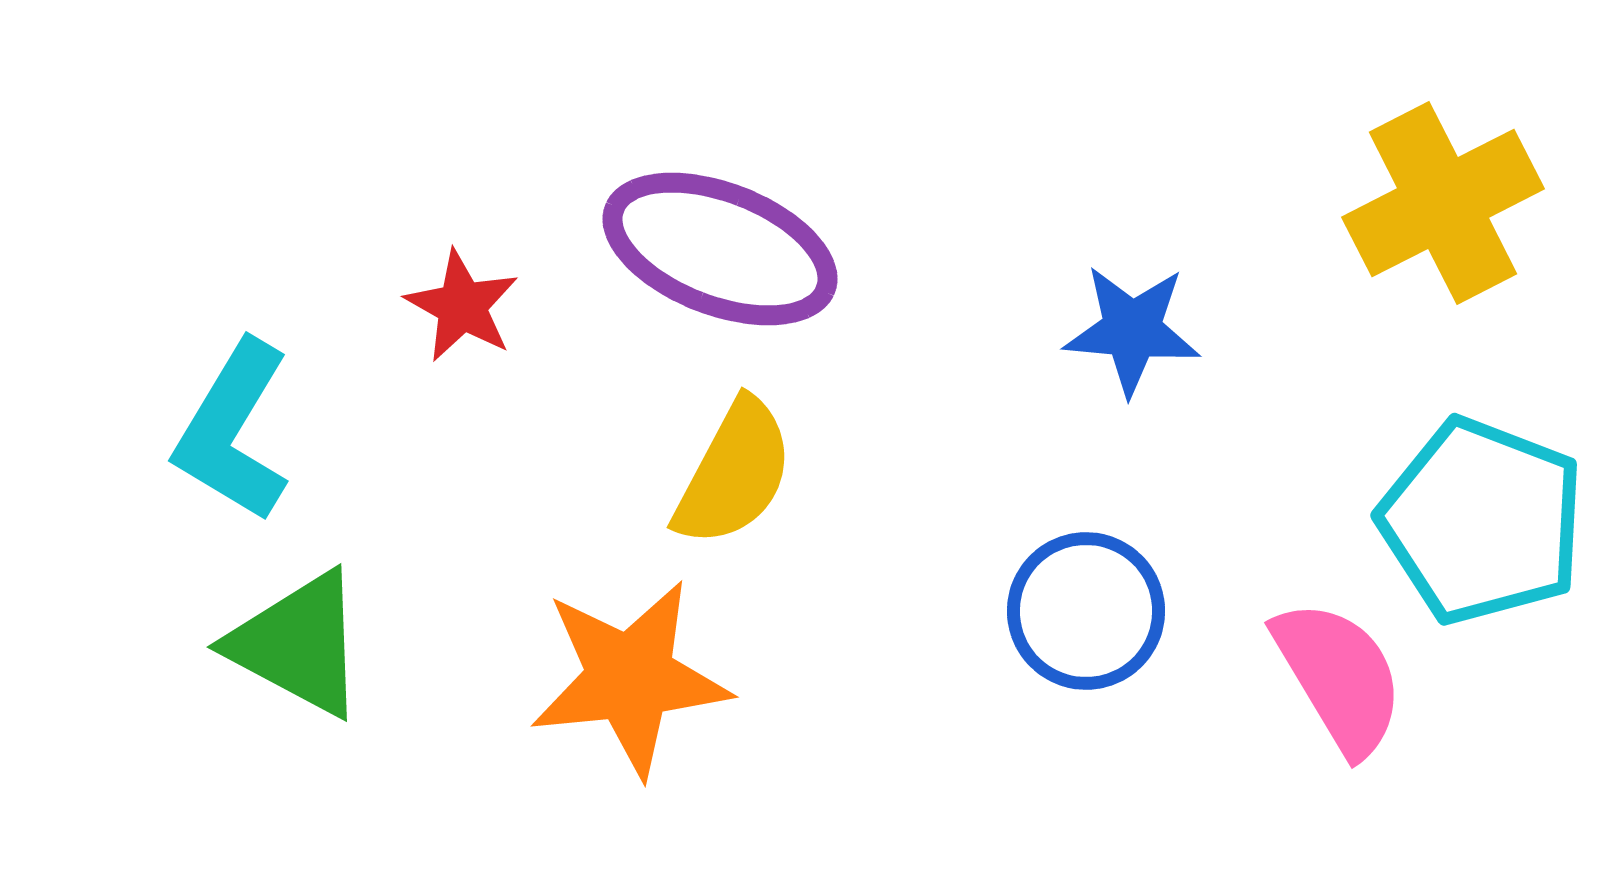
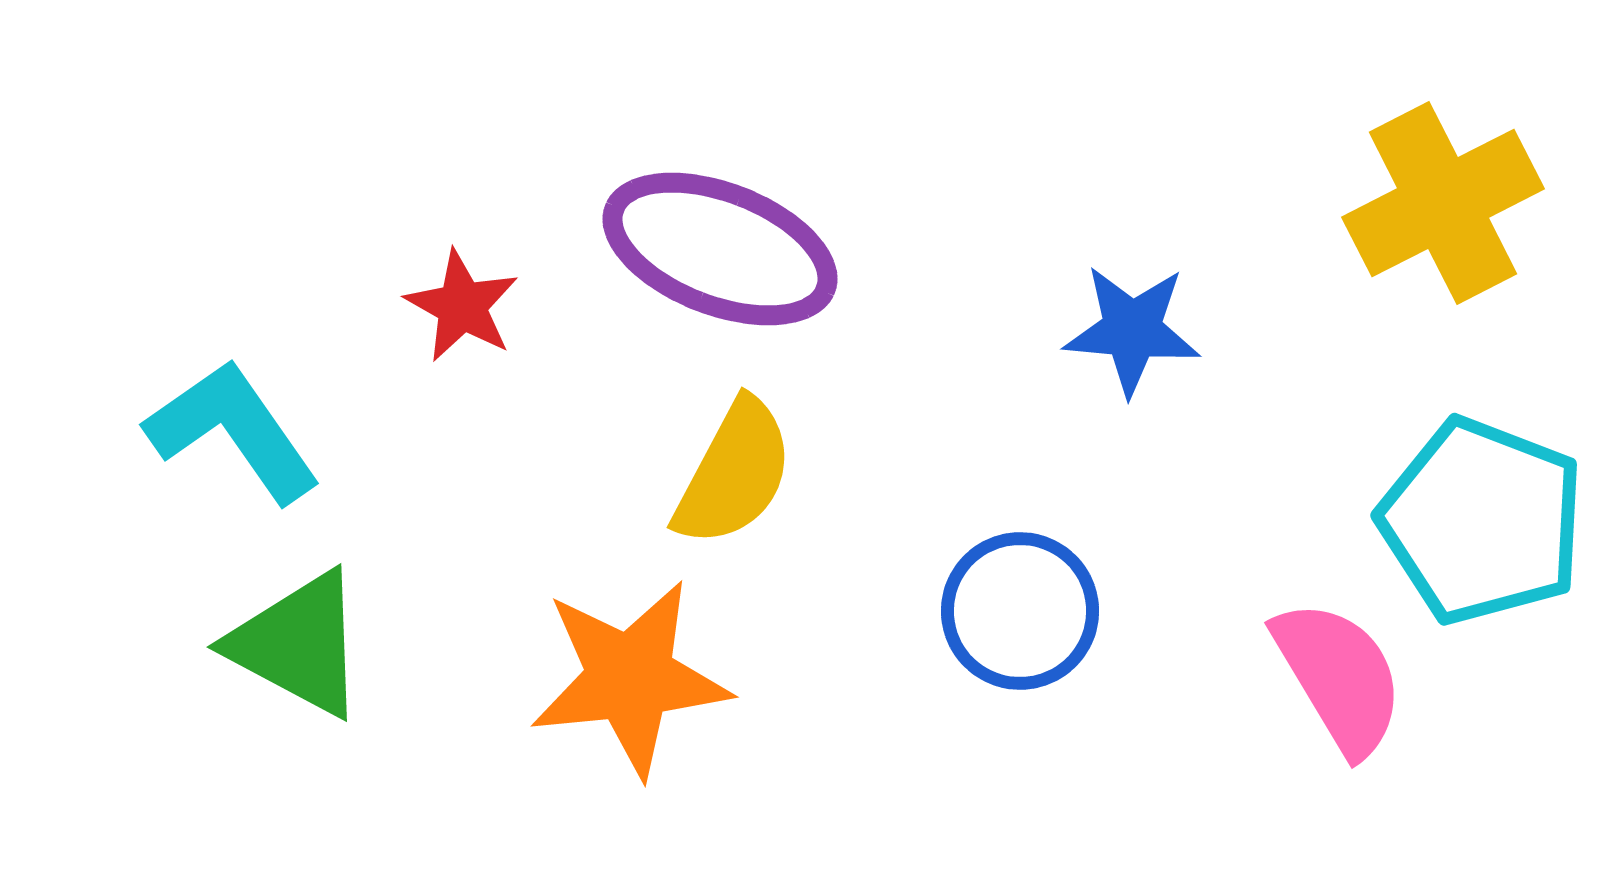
cyan L-shape: rotated 114 degrees clockwise
blue circle: moved 66 px left
